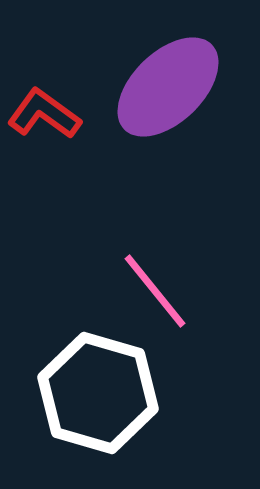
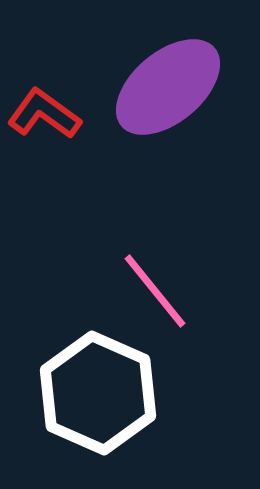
purple ellipse: rotated 4 degrees clockwise
white hexagon: rotated 8 degrees clockwise
